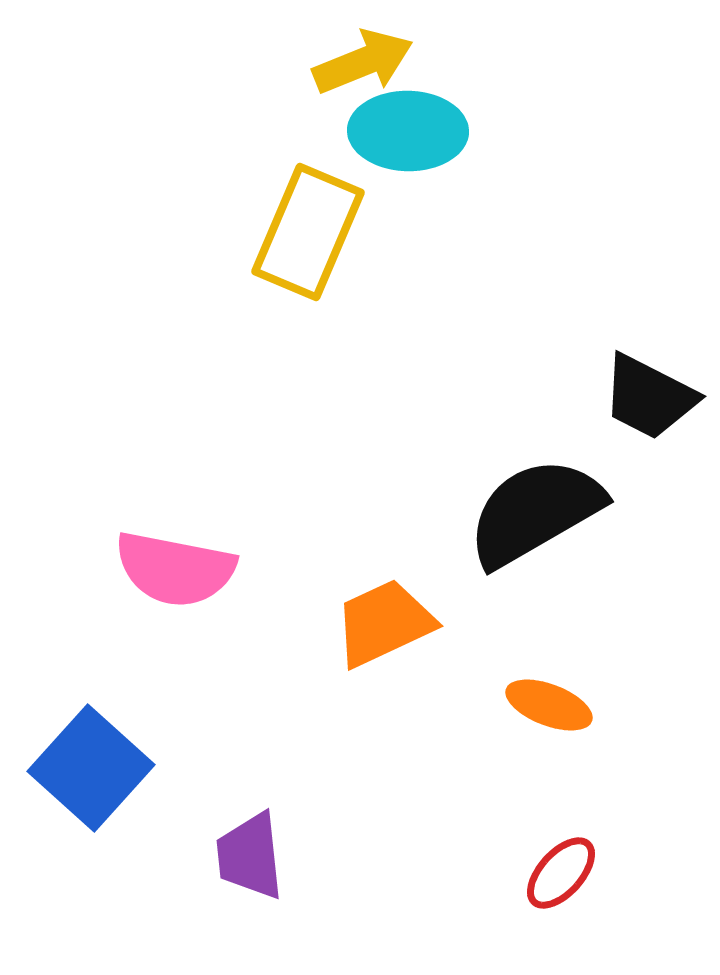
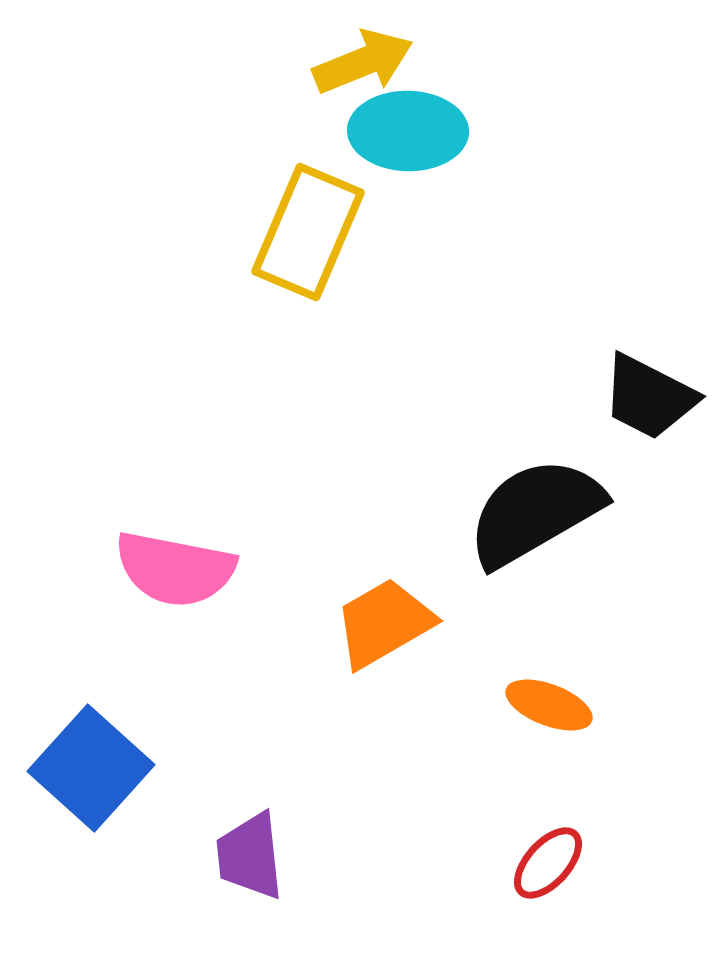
orange trapezoid: rotated 5 degrees counterclockwise
red ellipse: moved 13 px left, 10 px up
